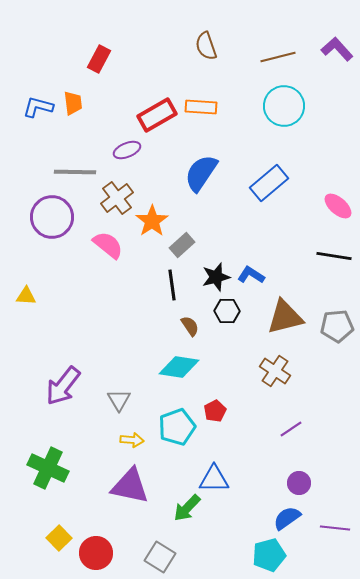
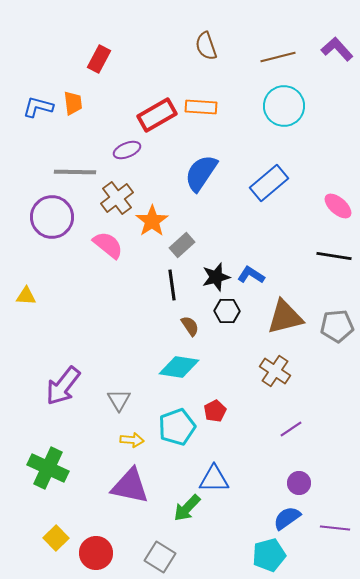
yellow square at (59, 538): moved 3 px left
